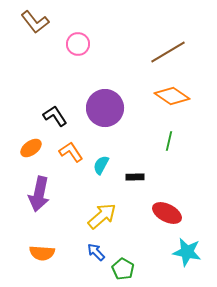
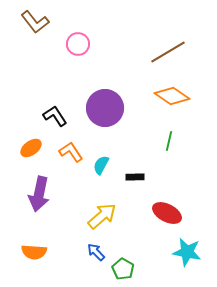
orange semicircle: moved 8 px left, 1 px up
